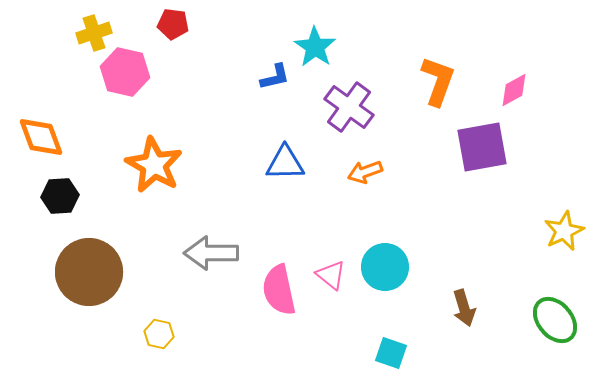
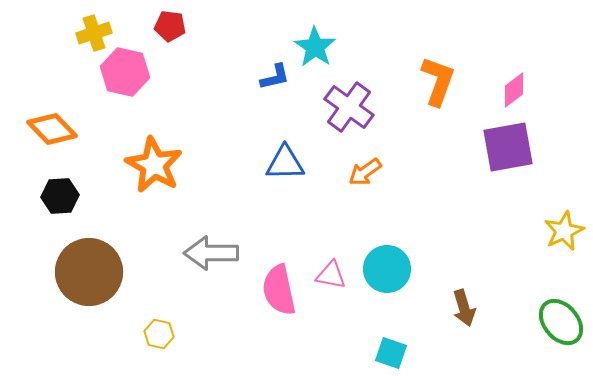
red pentagon: moved 3 px left, 2 px down
pink diamond: rotated 9 degrees counterclockwise
orange diamond: moved 11 px right, 8 px up; rotated 24 degrees counterclockwise
purple square: moved 26 px right
orange arrow: rotated 16 degrees counterclockwise
cyan circle: moved 2 px right, 2 px down
pink triangle: rotated 28 degrees counterclockwise
green ellipse: moved 6 px right, 2 px down
